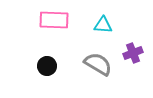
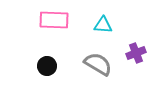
purple cross: moved 3 px right
